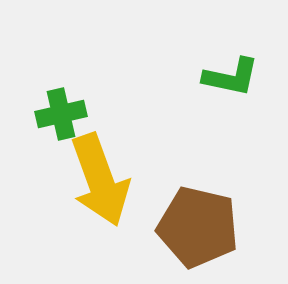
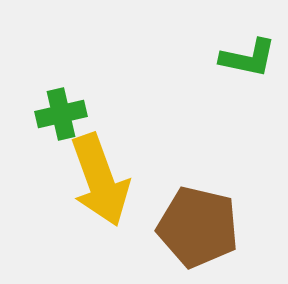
green L-shape: moved 17 px right, 19 px up
